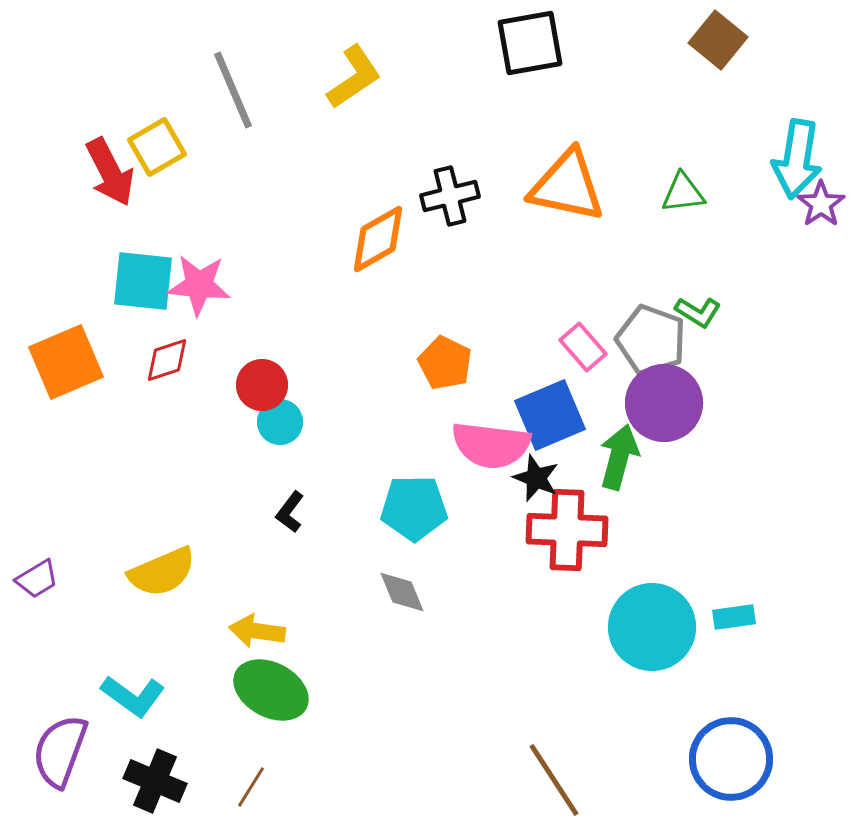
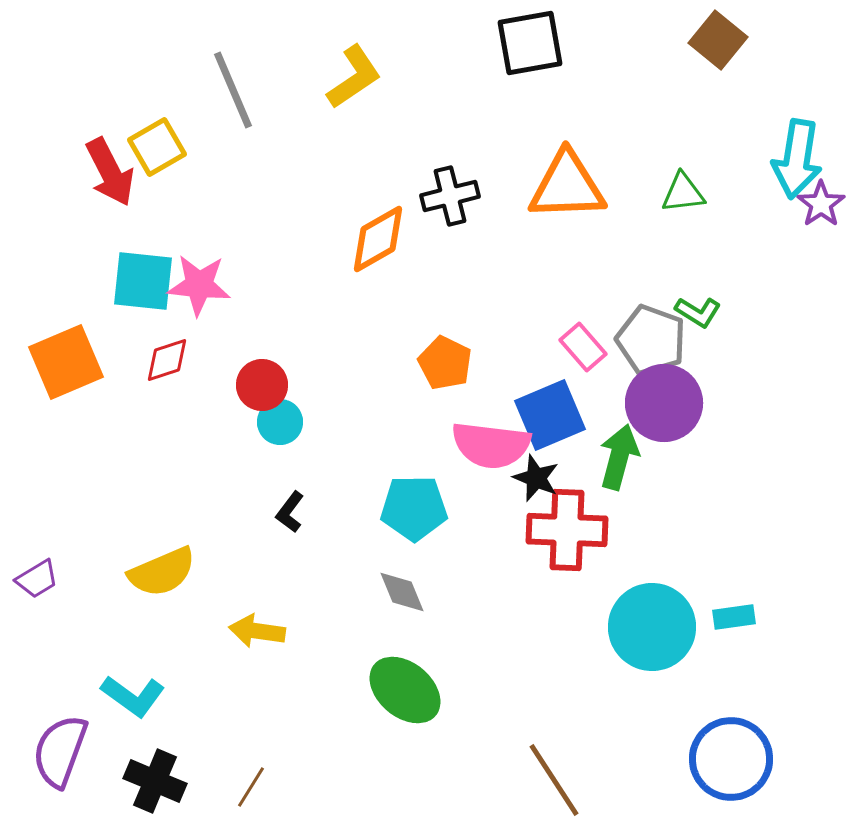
orange triangle at (567, 186): rotated 14 degrees counterclockwise
green ellipse at (271, 690): moved 134 px right; rotated 12 degrees clockwise
